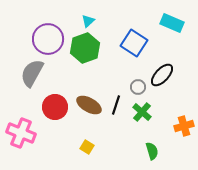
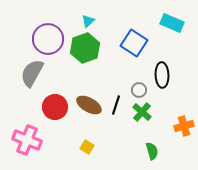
black ellipse: rotated 45 degrees counterclockwise
gray circle: moved 1 px right, 3 px down
pink cross: moved 6 px right, 7 px down
